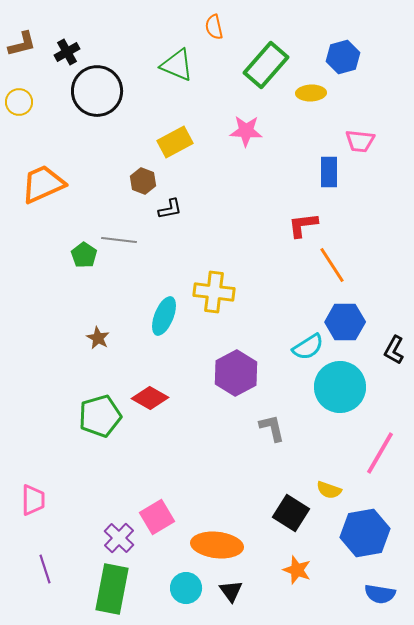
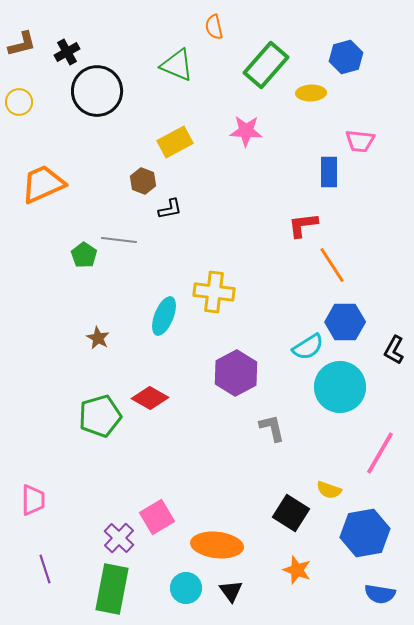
blue hexagon at (343, 57): moved 3 px right
